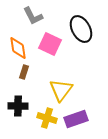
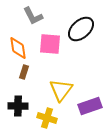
black ellipse: rotated 76 degrees clockwise
pink square: rotated 20 degrees counterclockwise
purple rectangle: moved 14 px right, 13 px up
